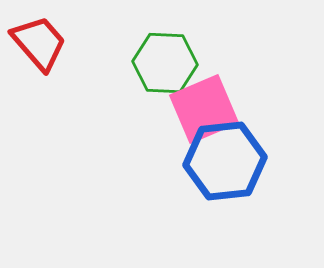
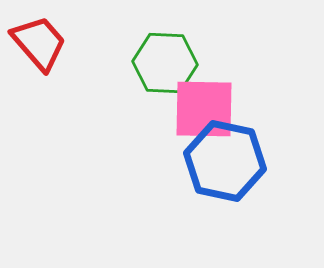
pink square: rotated 24 degrees clockwise
blue hexagon: rotated 18 degrees clockwise
